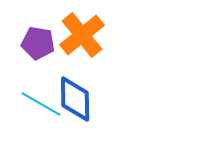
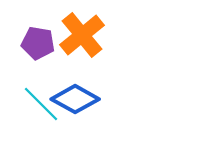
blue diamond: rotated 60 degrees counterclockwise
cyan line: rotated 15 degrees clockwise
